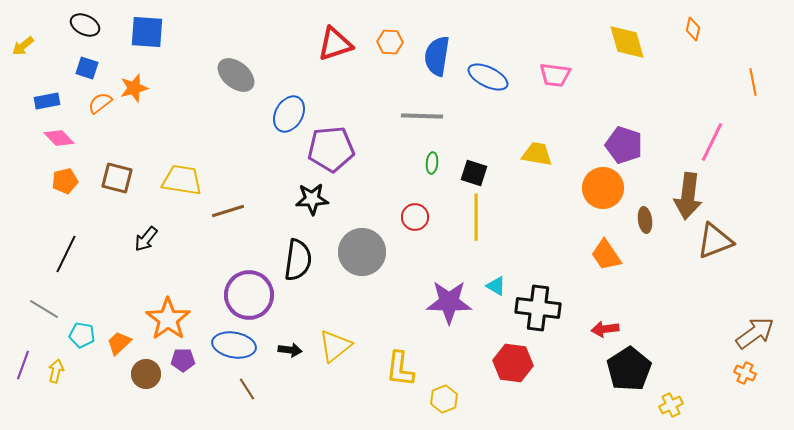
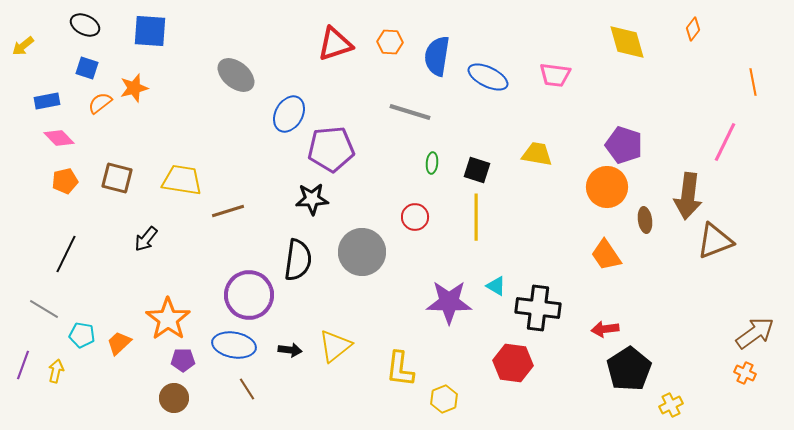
orange diamond at (693, 29): rotated 25 degrees clockwise
blue square at (147, 32): moved 3 px right, 1 px up
gray line at (422, 116): moved 12 px left, 4 px up; rotated 15 degrees clockwise
pink line at (712, 142): moved 13 px right
black square at (474, 173): moved 3 px right, 3 px up
orange circle at (603, 188): moved 4 px right, 1 px up
brown circle at (146, 374): moved 28 px right, 24 px down
